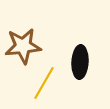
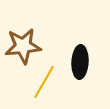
yellow line: moved 1 px up
